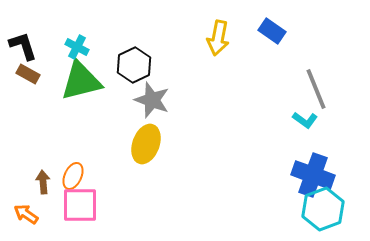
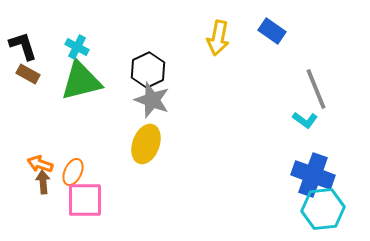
black hexagon: moved 14 px right, 5 px down
orange ellipse: moved 4 px up
pink square: moved 5 px right, 5 px up
cyan hexagon: rotated 15 degrees clockwise
orange arrow: moved 14 px right, 50 px up; rotated 15 degrees counterclockwise
